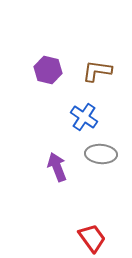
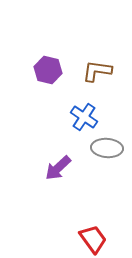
gray ellipse: moved 6 px right, 6 px up
purple arrow: moved 1 px right, 1 px down; rotated 112 degrees counterclockwise
red trapezoid: moved 1 px right, 1 px down
